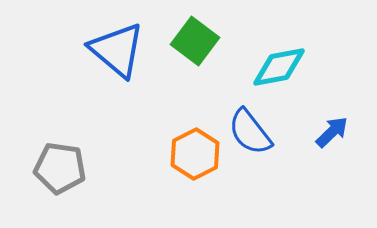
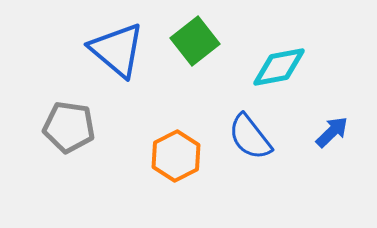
green square: rotated 15 degrees clockwise
blue semicircle: moved 5 px down
orange hexagon: moved 19 px left, 2 px down
gray pentagon: moved 9 px right, 41 px up
